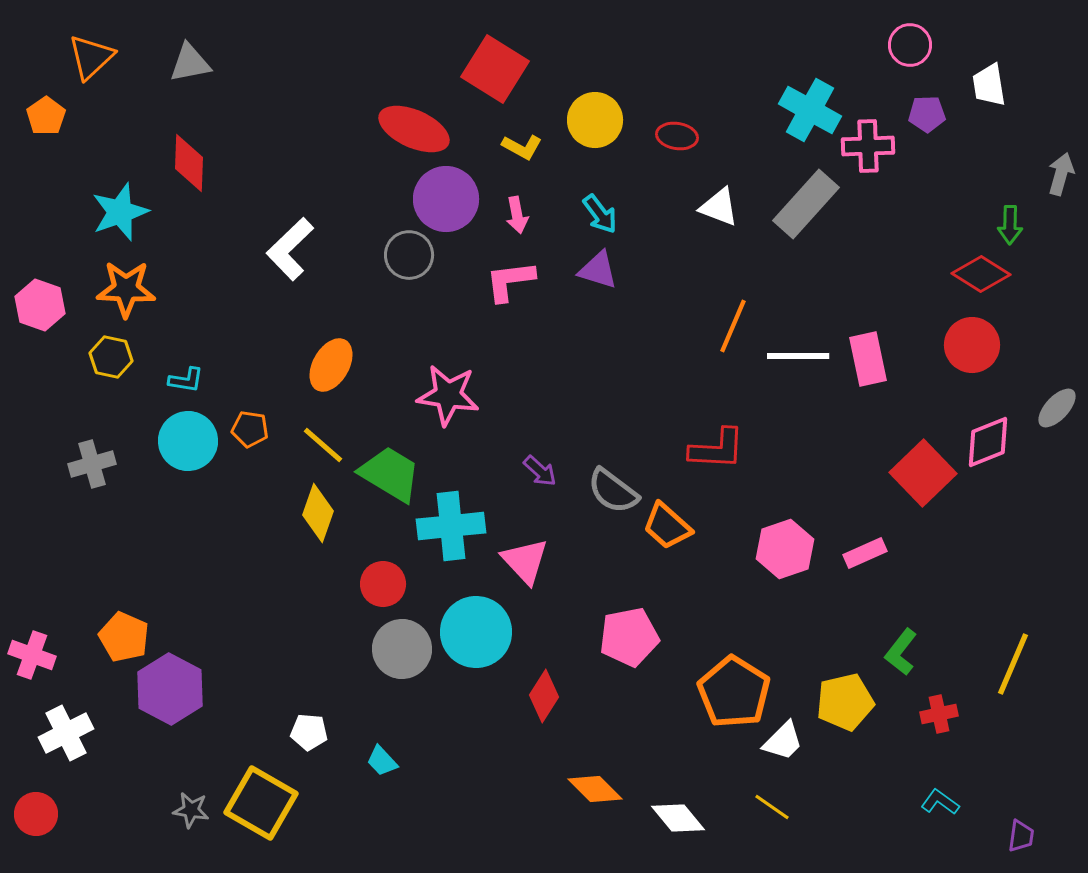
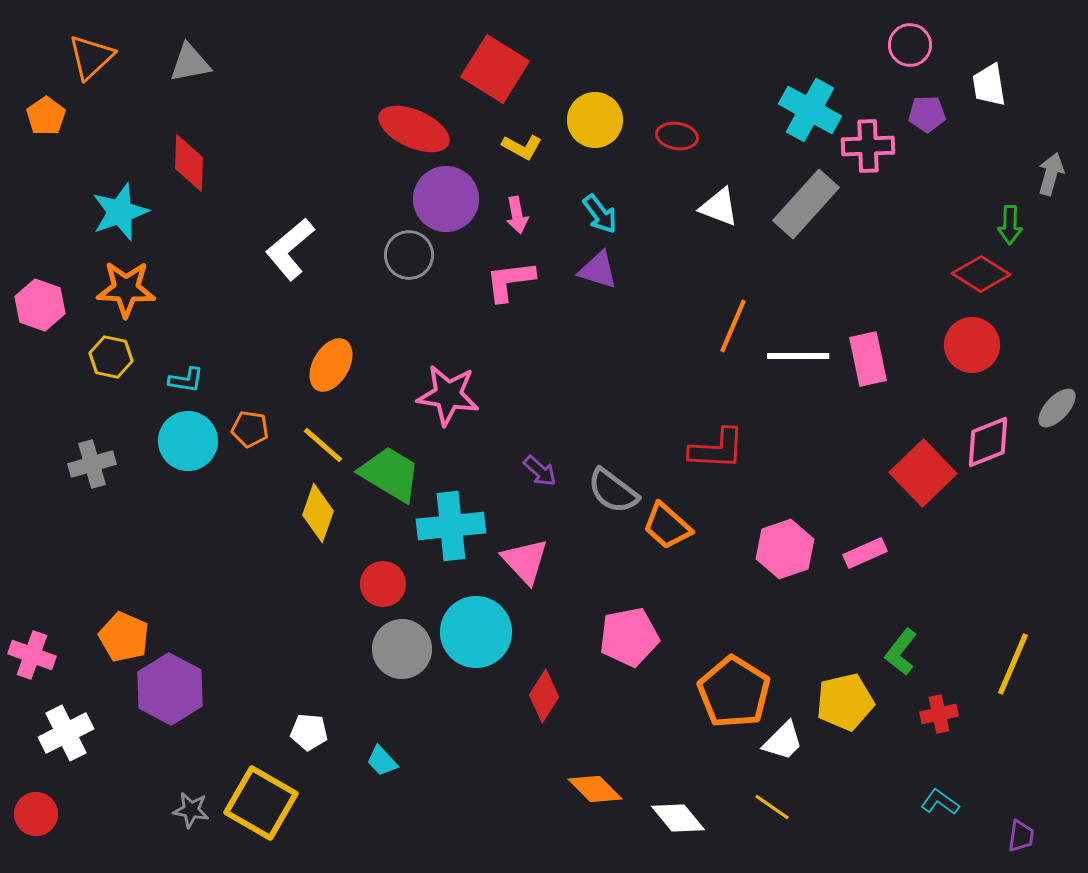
gray arrow at (1061, 174): moved 10 px left
white L-shape at (290, 249): rotated 4 degrees clockwise
